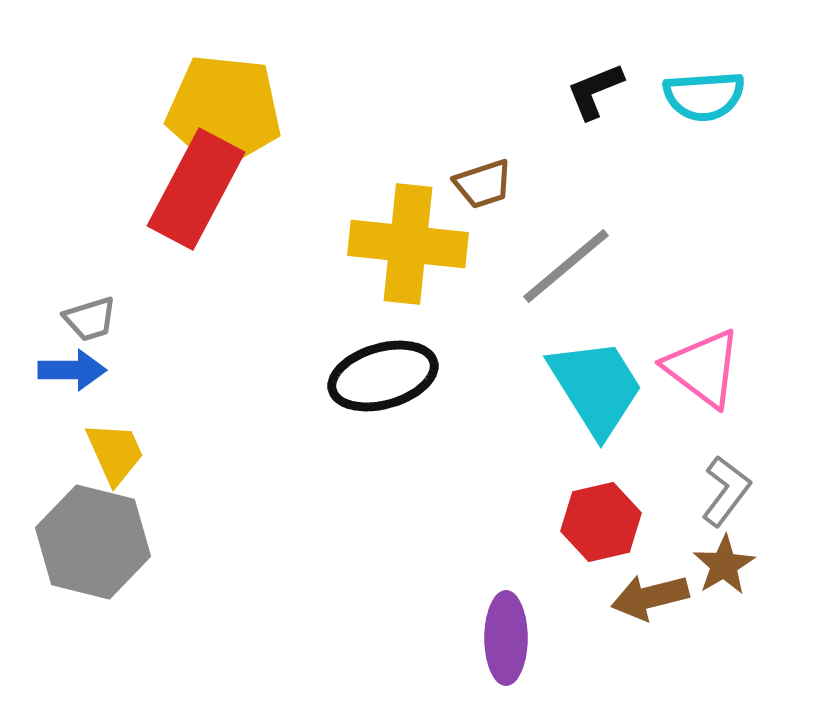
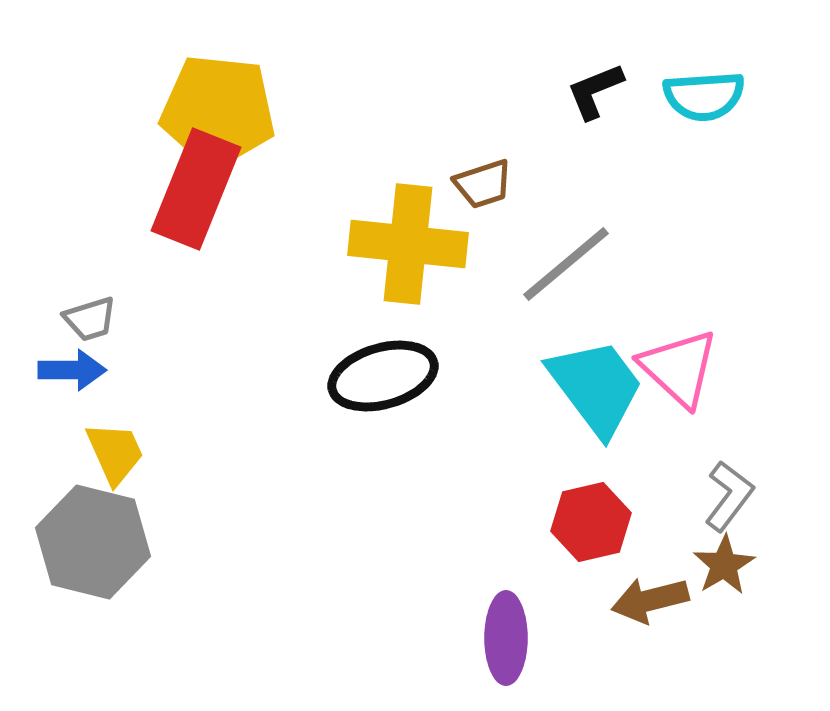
yellow pentagon: moved 6 px left
red rectangle: rotated 6 degrees counterclockwise
gray line: moved 2 px up
pink triangle: moved 24 px left; rotated 6 degrees clockwise
cyan trapezoid: rotated 5 degrees counterclockwise
gray L-shape: moved 3 px right, 5 px down
red hexagon: moved 10 px left
brown arrow: moved 3 px down
